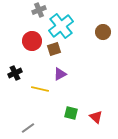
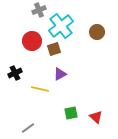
brown circle: moved 6 px left
green square: rotated 24 degrees counterclockwise
